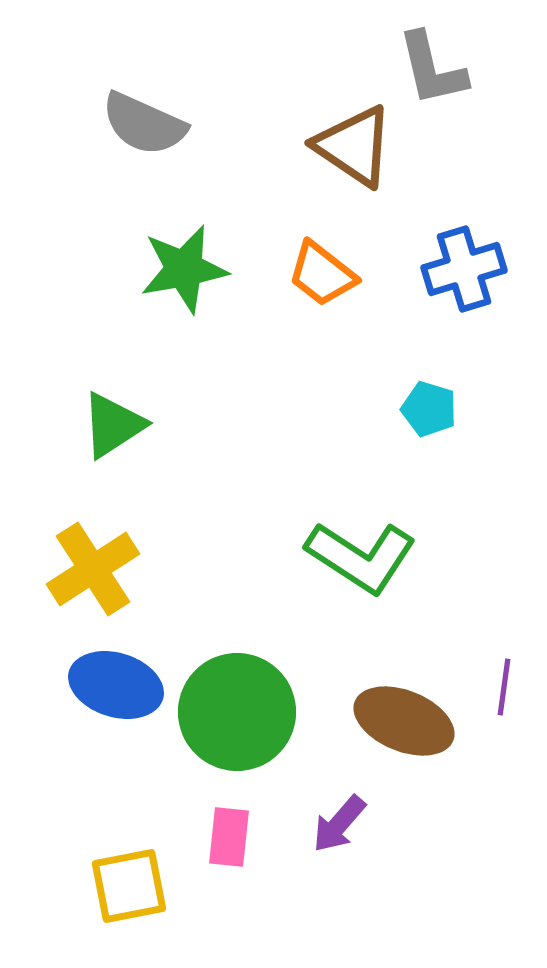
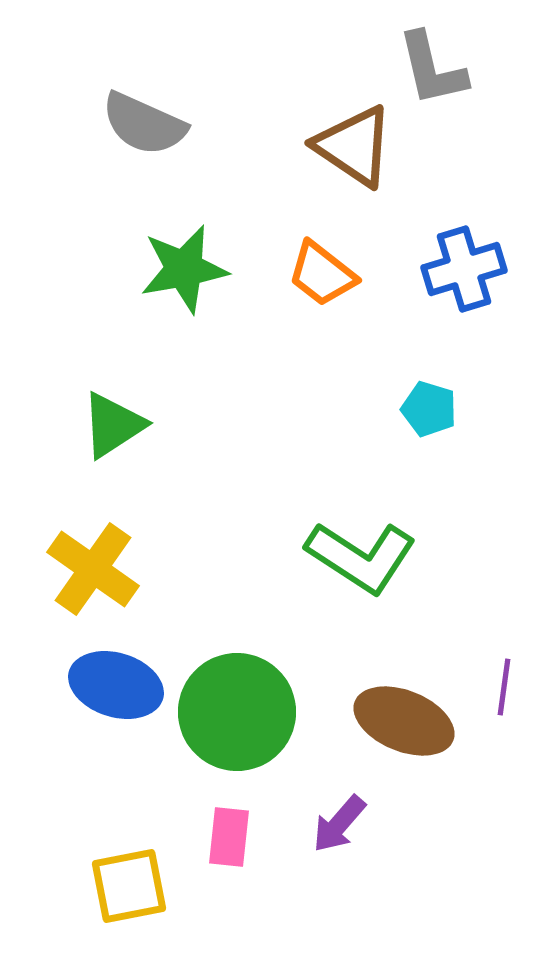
yellow cross: rotated 22 degrees counterclockwise
